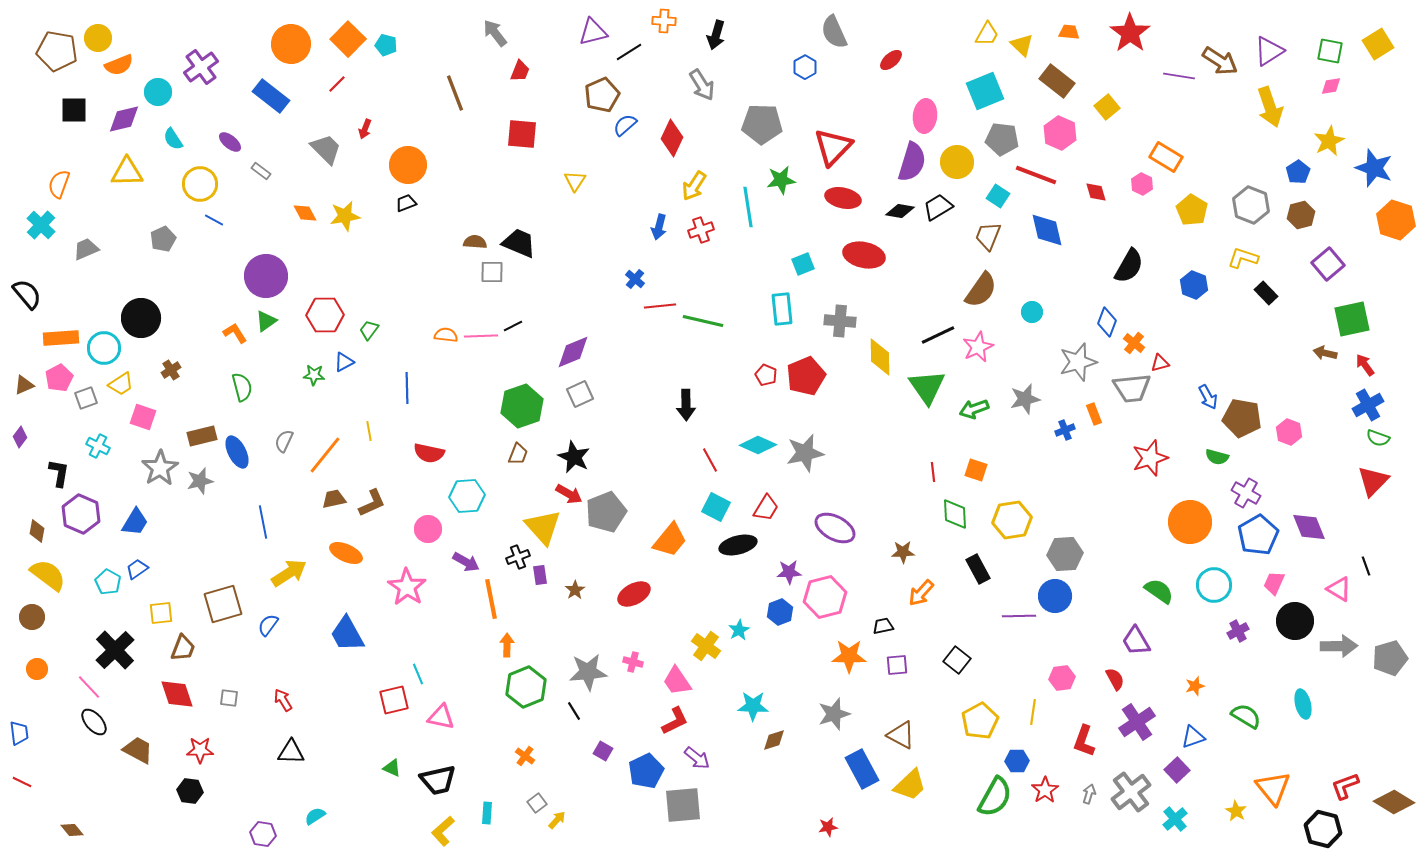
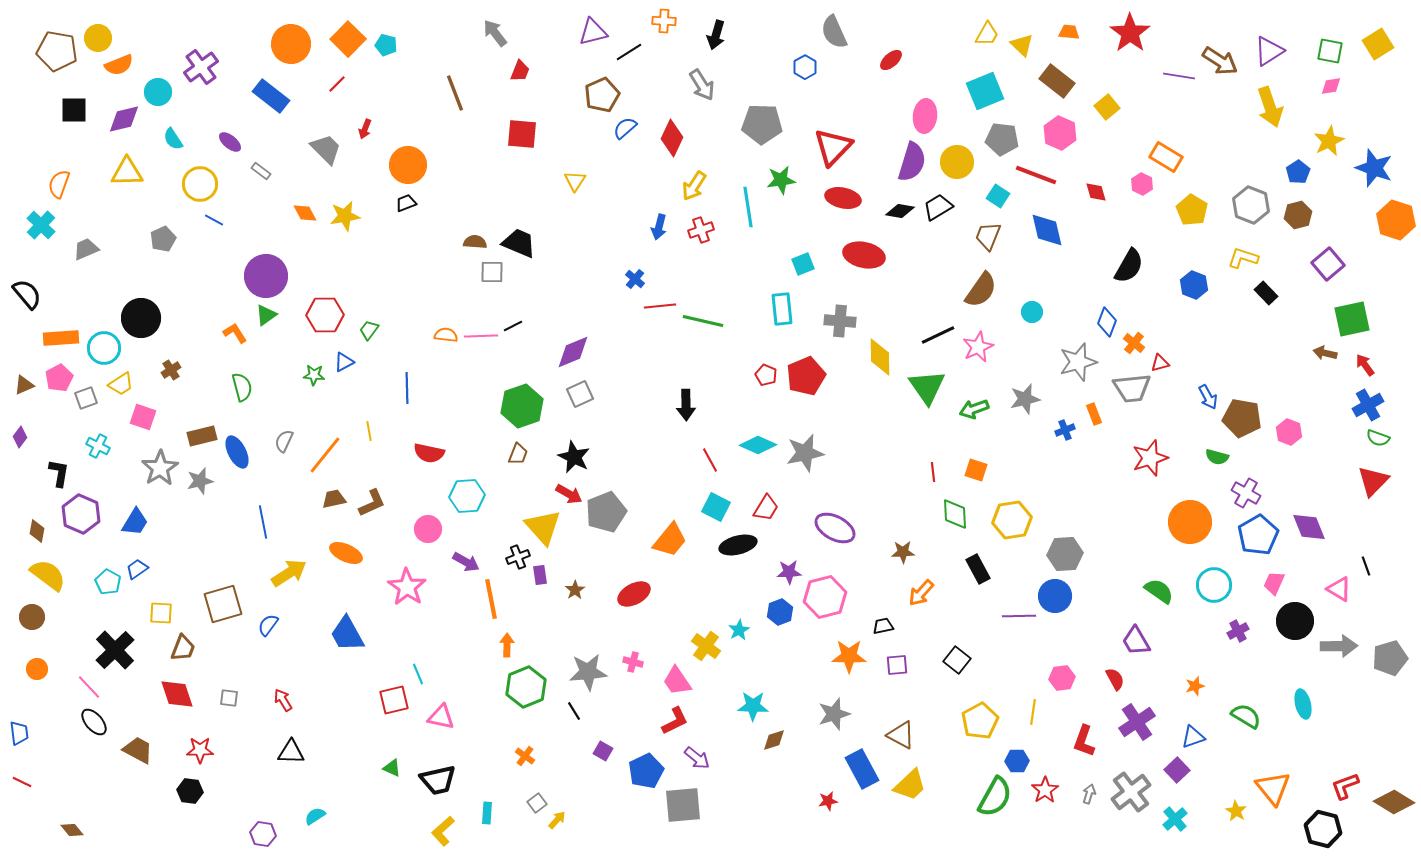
blue semicircle at (625, 125): moved 3 px down
brown hexagon at (1301, 215): moved 3 px left
green triangle at (266, 321): moved 6 px up
yellow square at (161, 613): rotated 10 degrees clockwise
red star at (828, 827): moved 26 px up
